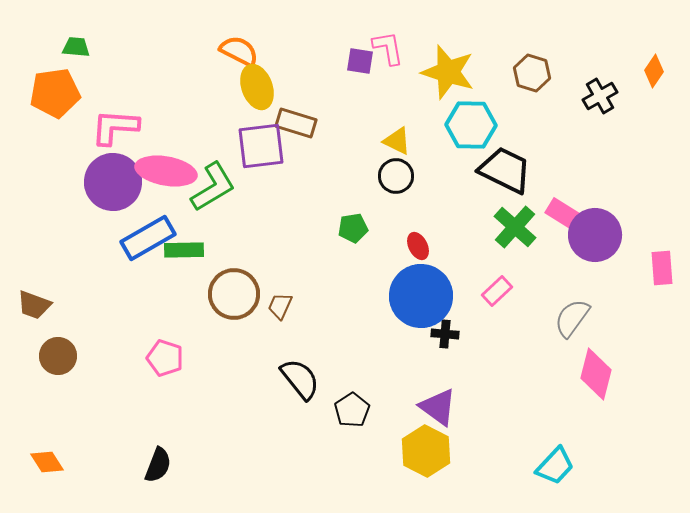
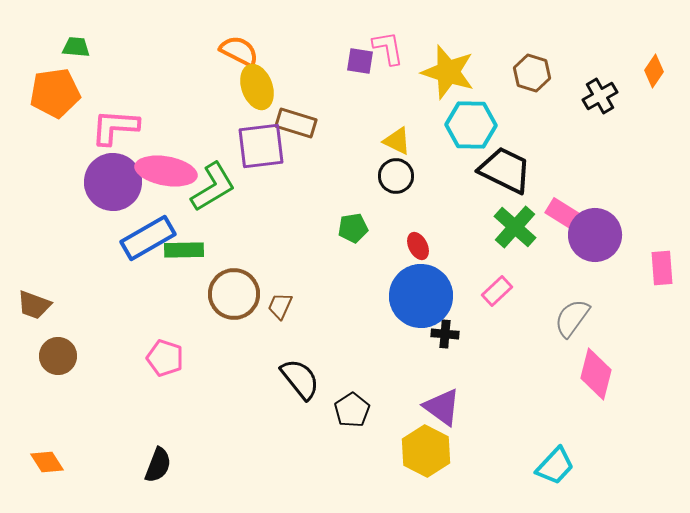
purple triangle at (438, 407): moved 4 px right
